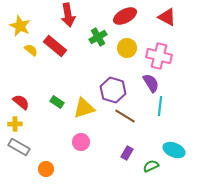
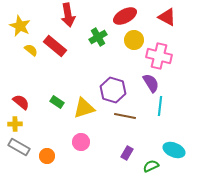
yellow circle: moved 7 px right, 8 px up
brown line: rotated 20 degrees counterclockwise
orange circle: moved 1 px right, 13 px up
